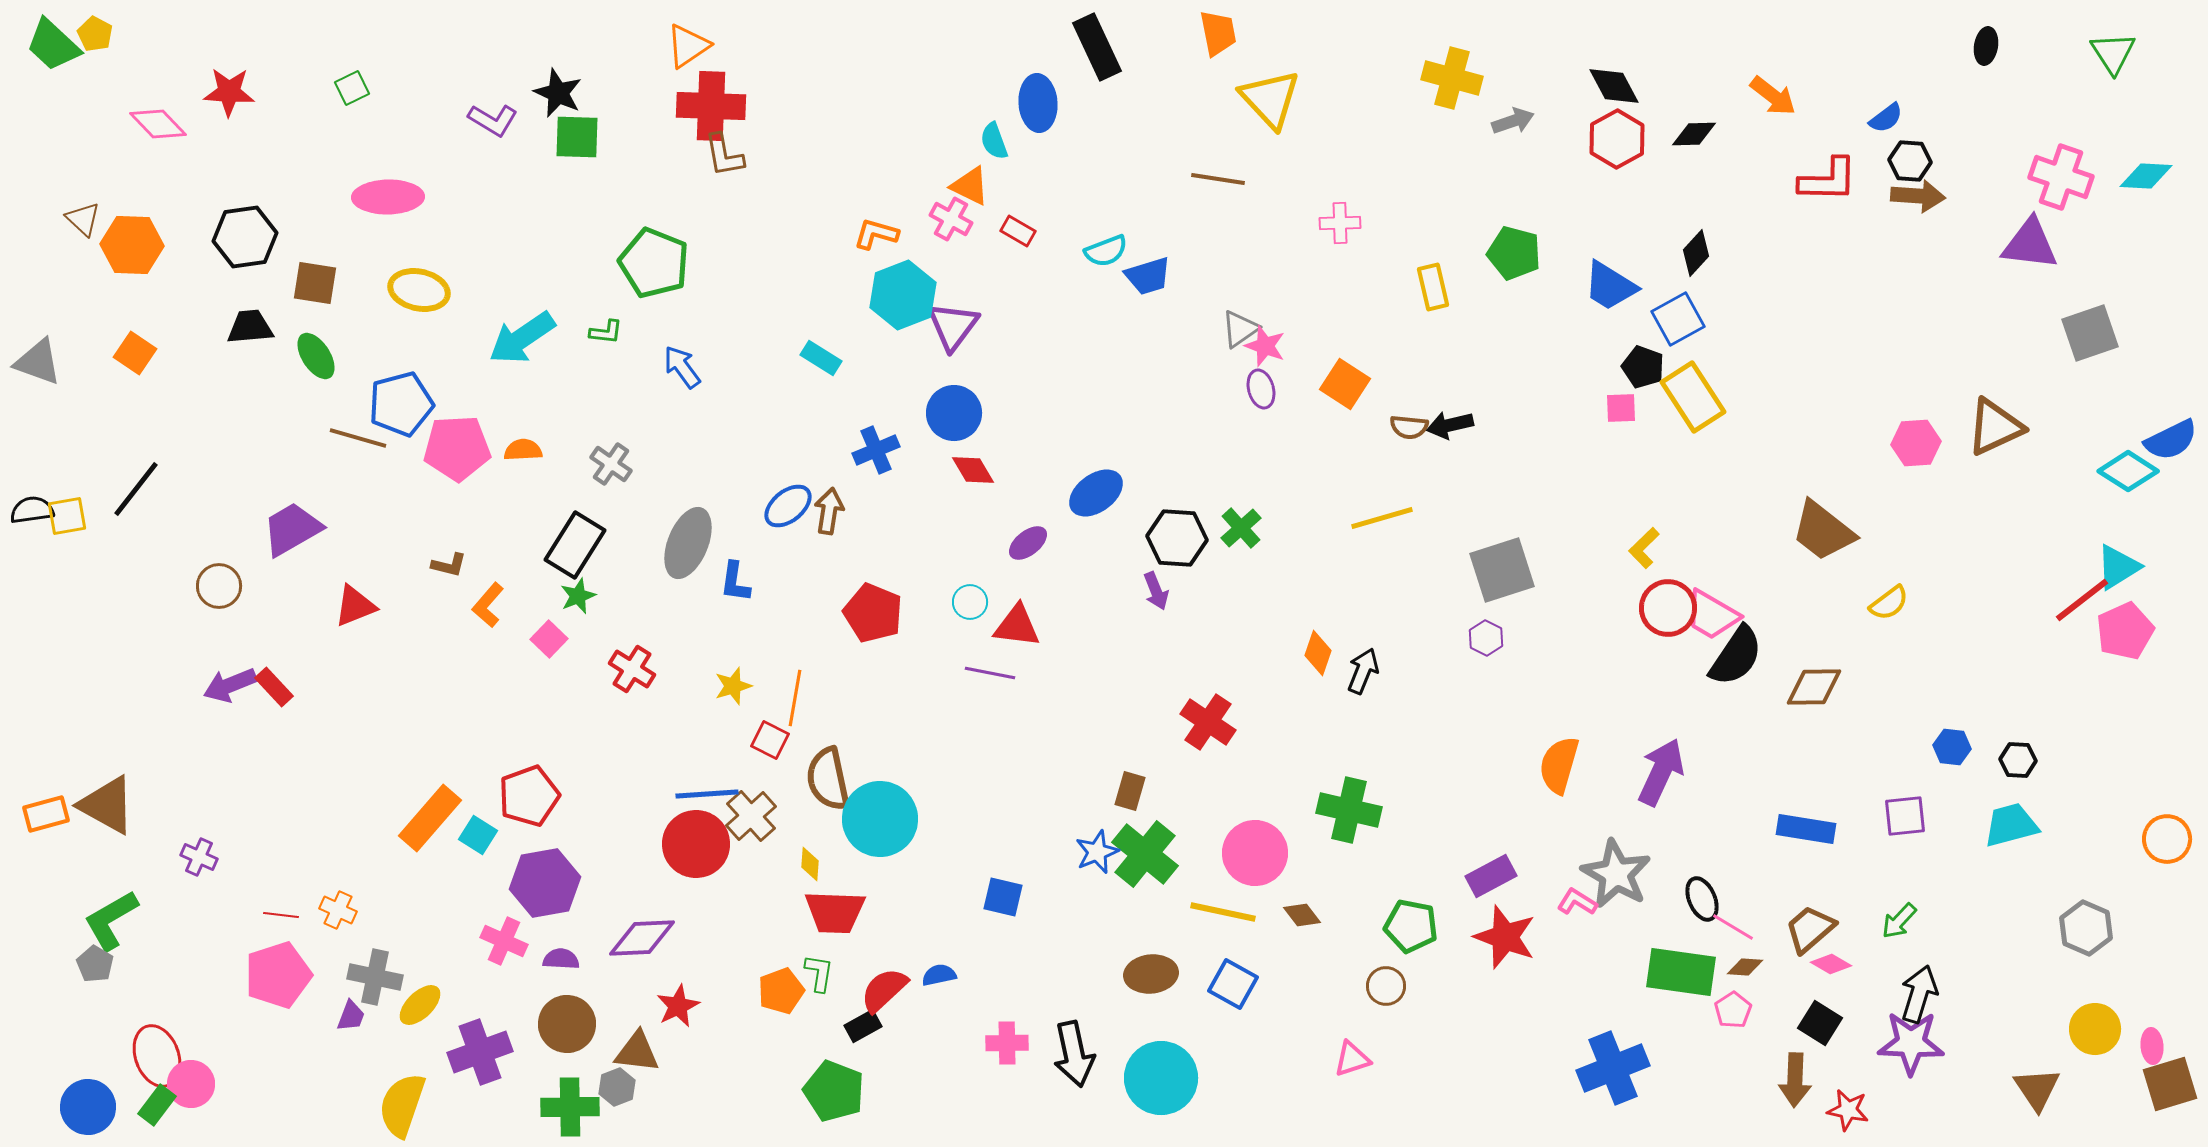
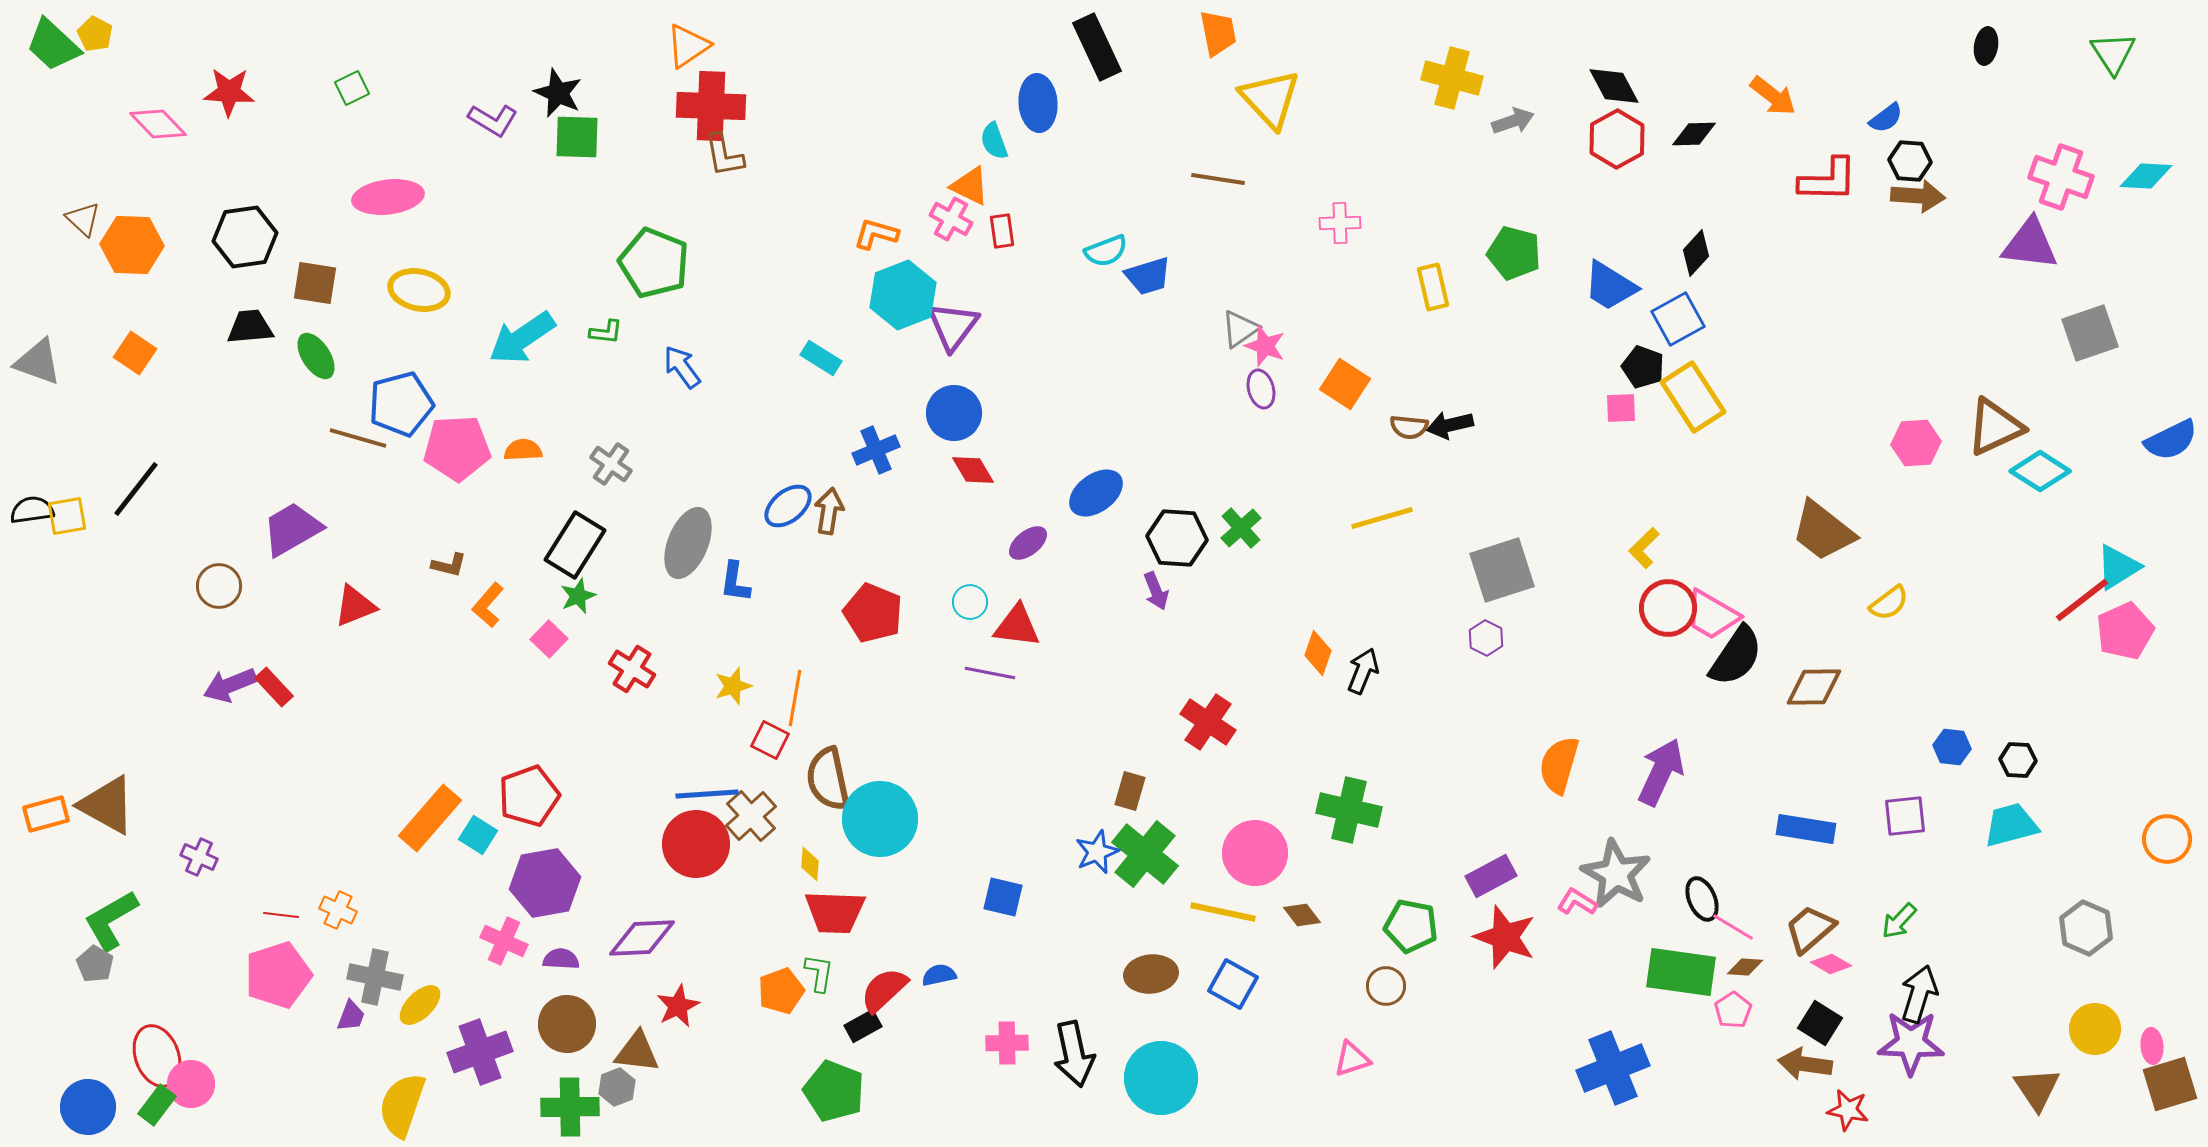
pink ellipse at (388, 197): rotated 6 degrees counterclockwise
red rectangle at (1018, 231): moved 16 px left; rotated 52 degrees clockwise
cyan diamond at (2128, 471): moved 88 px left
brown arrow at (1795, 1080): moved 10 px right, 16 px up; rotated 96 degrees clockwise
